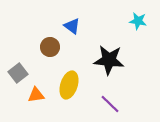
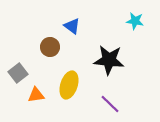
cyan star: moved 3 px left
